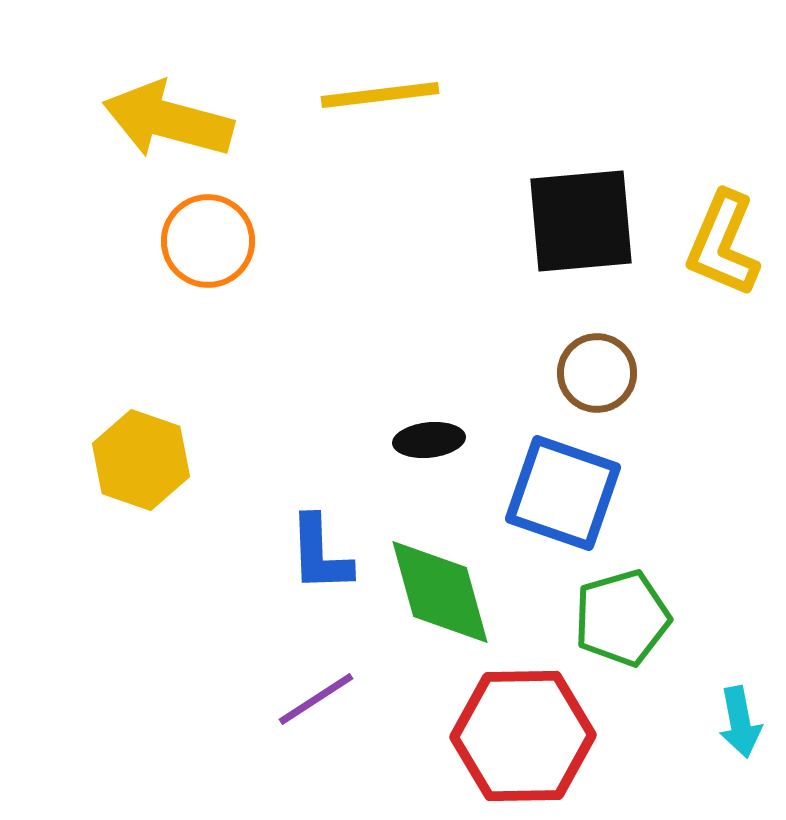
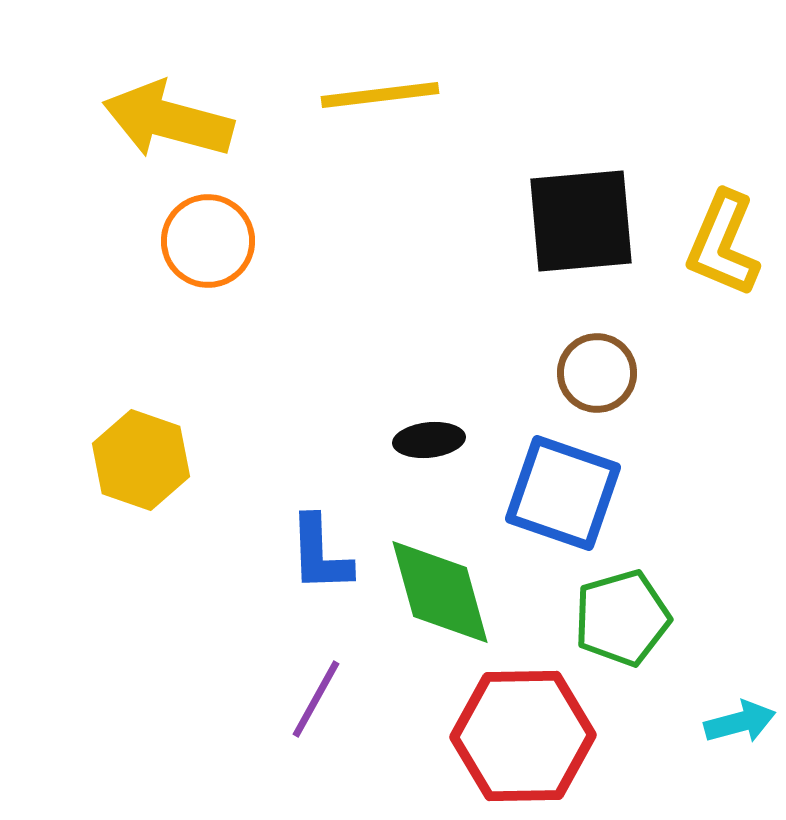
purple line: rotated 28 degrees counterclockwise
cyan arrow: rotated 94 degrees counterclockwise
